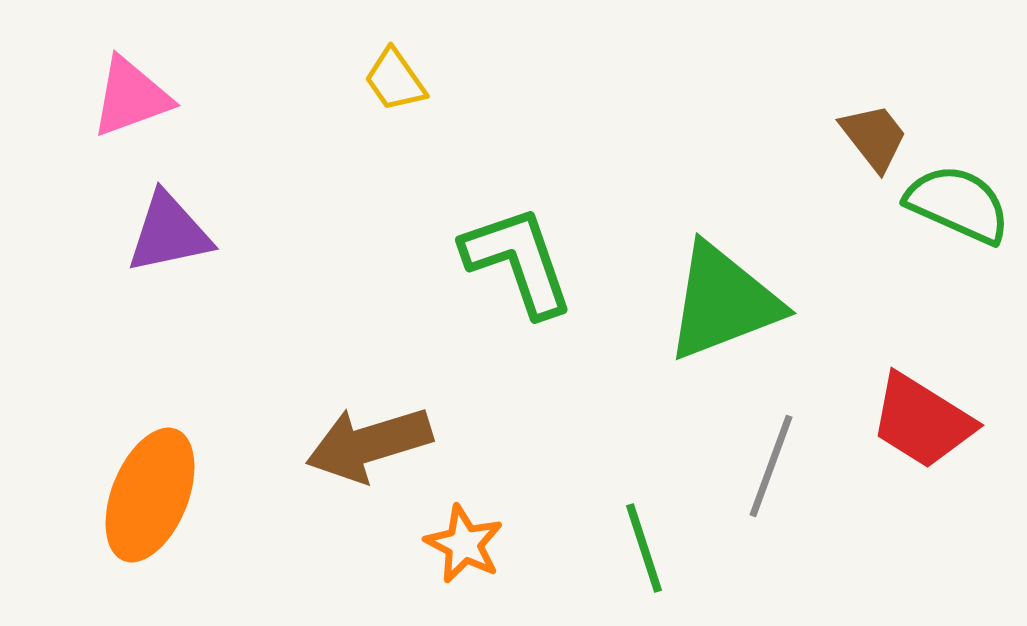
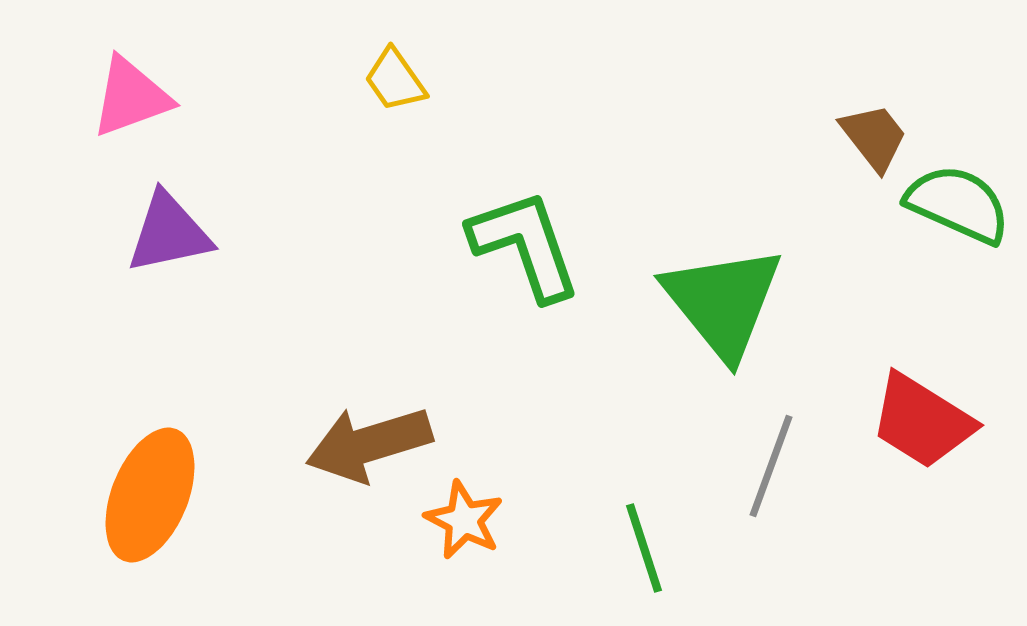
green L-shape: moved 7 px right, 16 px up
green triangle: rotated 48 degrees counterclockwise
orange star: moved 24 px up
